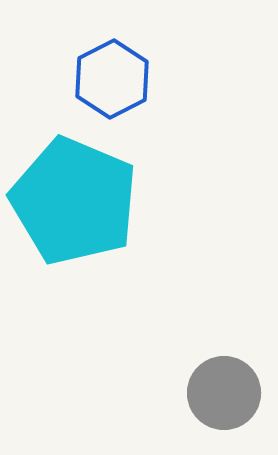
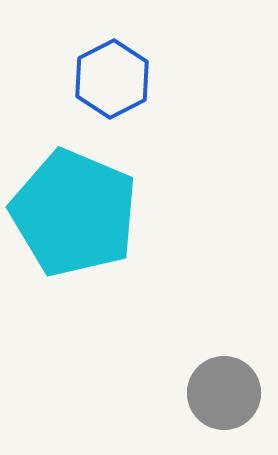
cyan pentagon: moved 12 px down
